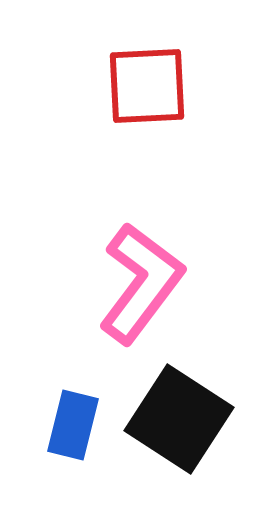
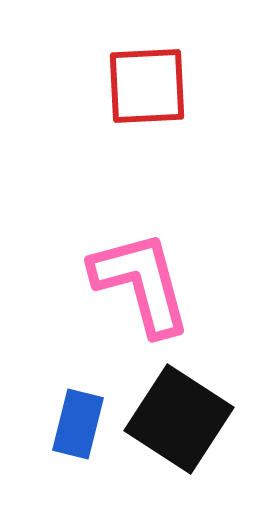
pink L-shape: rotated 52 degrees counterclockwise
blue rectangle: moved 5 px right, 1 px up
